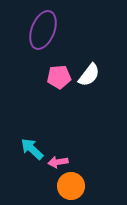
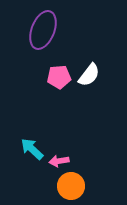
pink arrow: moved 1 px right, 1 px up
